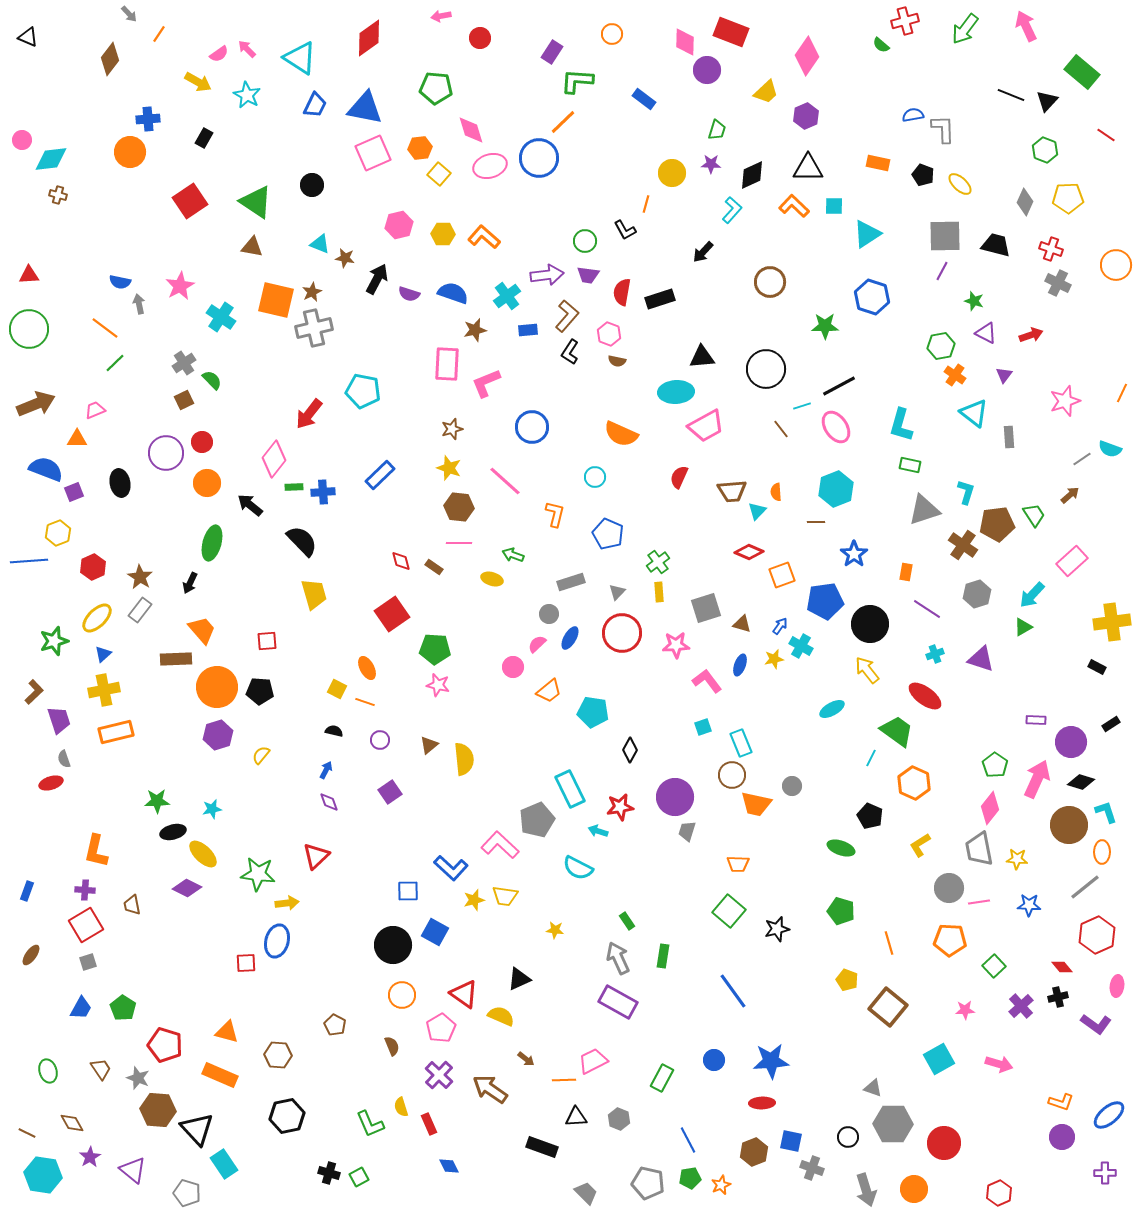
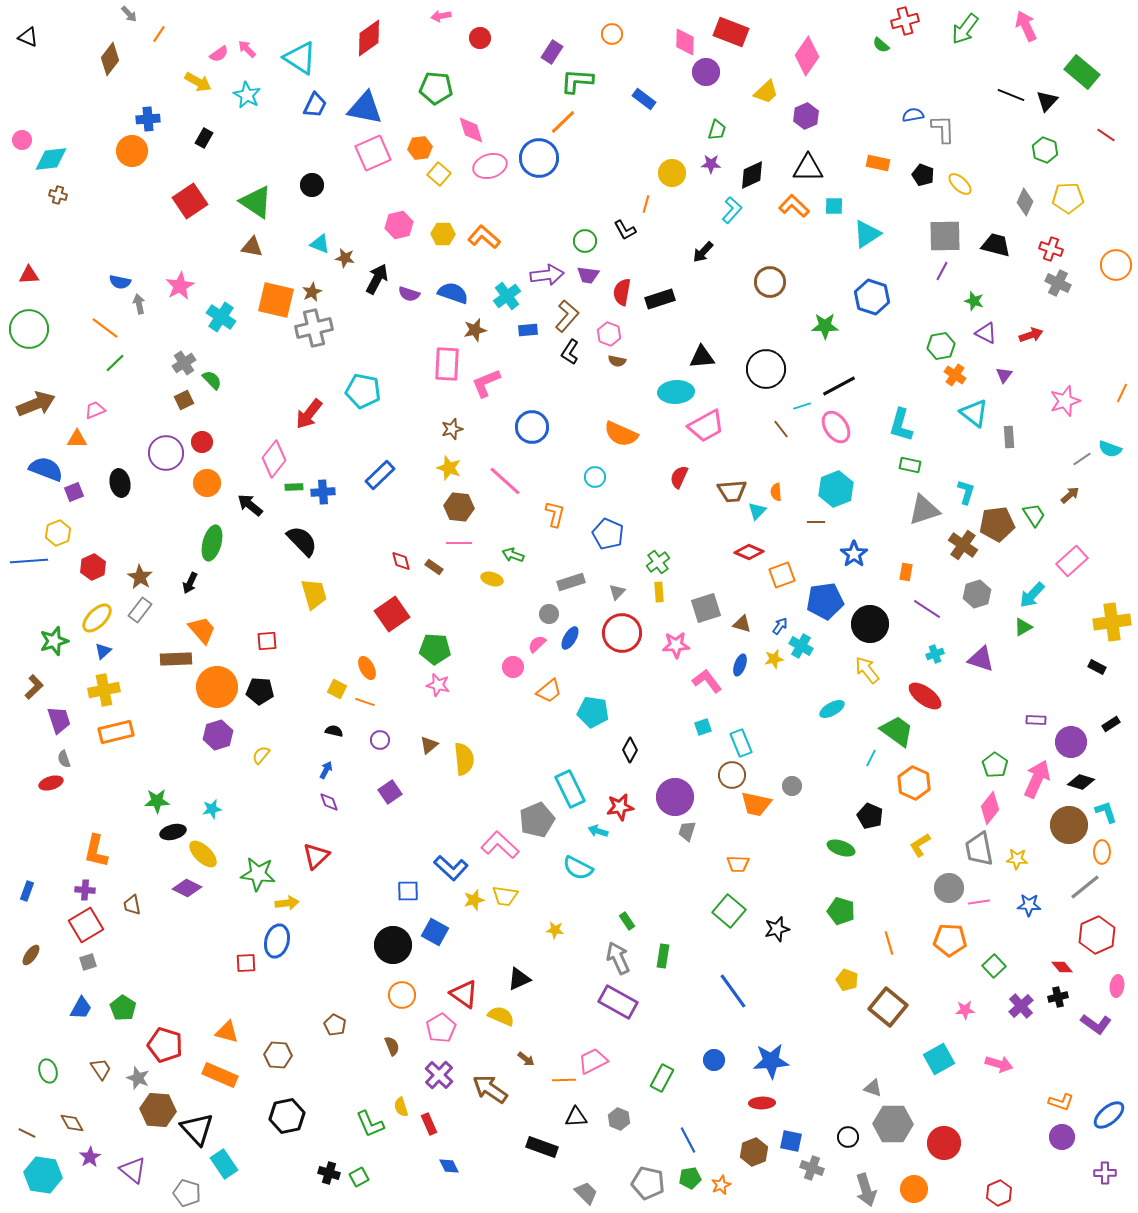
purple circle at (707, 70): moved 1 px left, 2 px down
orange circle at (130, 152): moved 2 px right, 1 px up
blue triangle at (103, 654): moved 3 px up
brown L-shape at (34, 692): moved 5 px up
